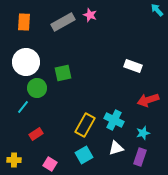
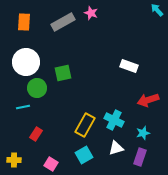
pink star: moved 1 px right, 2 px up
white rectangle: moved 4 px left
cyan line: rotated 40 degrees clockwise
red rectangle: rotated 24 degrees counterclockwise
pink square: moved 1 px right
